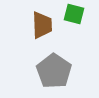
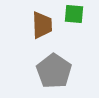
green square: rotated 10 degrees counterclockwise
